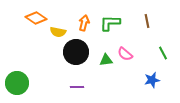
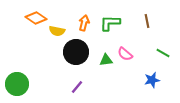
yellow semicircle: moved 1 px left, 1 px up
green line: rotated 32 degrees counterclockwise
green circle: moved 1 px down
purple line: rotated 48 degrees counterclockwise
